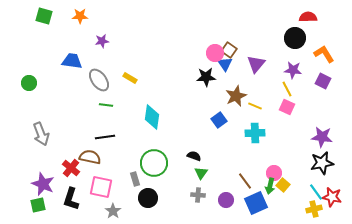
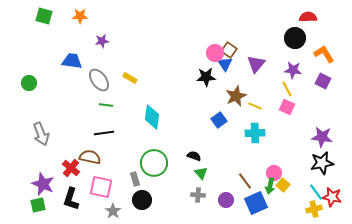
black line at (105, 137): moved 1 px left, 4 px up
green triangle at (201, 173): rotated 16 degrees counterclockwise
black circle at (148, 198): moved 6 px left, 2 px down
